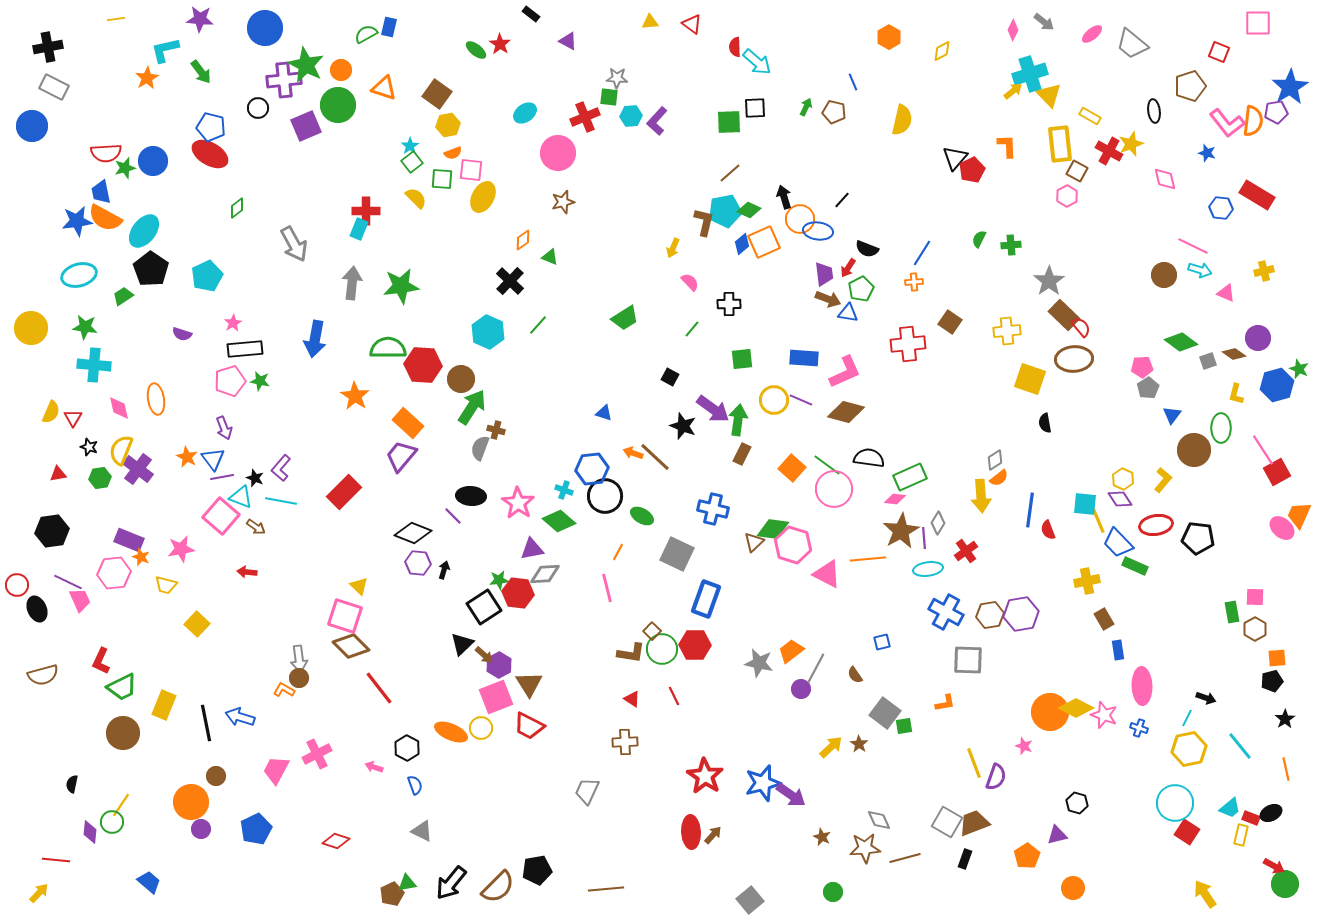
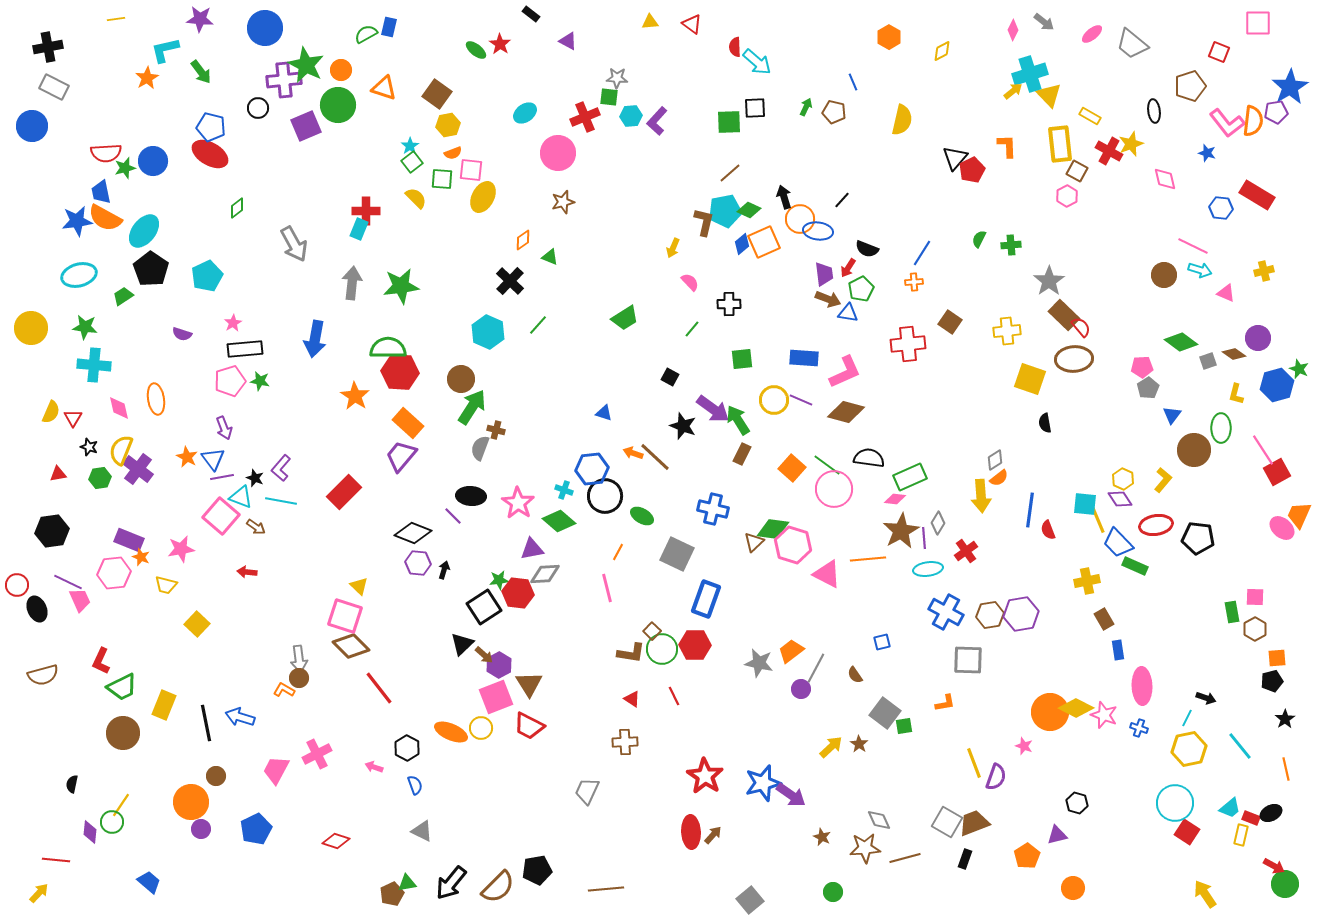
red hexagon at (423, 365): moved 23 px left, 7 px down
green arrow at (738, 420): rotated 40 degrees counterclockwise
